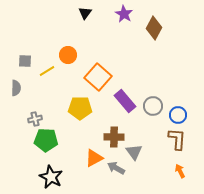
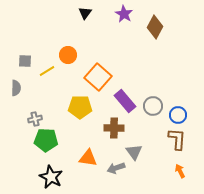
brown diamond: moved 1 px right, 1 px up
yellow pentagon: moved 1 px up
brown cross: moved 9 px up
orange triangle: moved 6 px left; rotated 36 degrees clockwise
gray arrow: rotated 48 degrees counterclockwise
